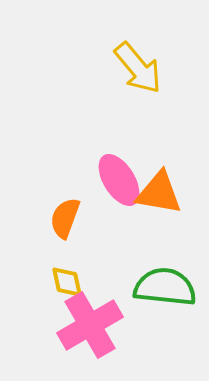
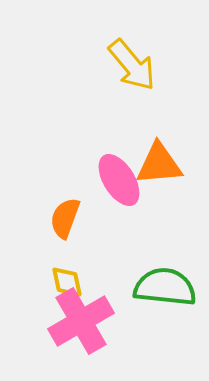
yellow arrow: moved 6 px left, 3 px up
orange triangle: moved 29 px up; rotated 15 degrees counterclockwise
pink cross: moved 9 px left, 4 px up
